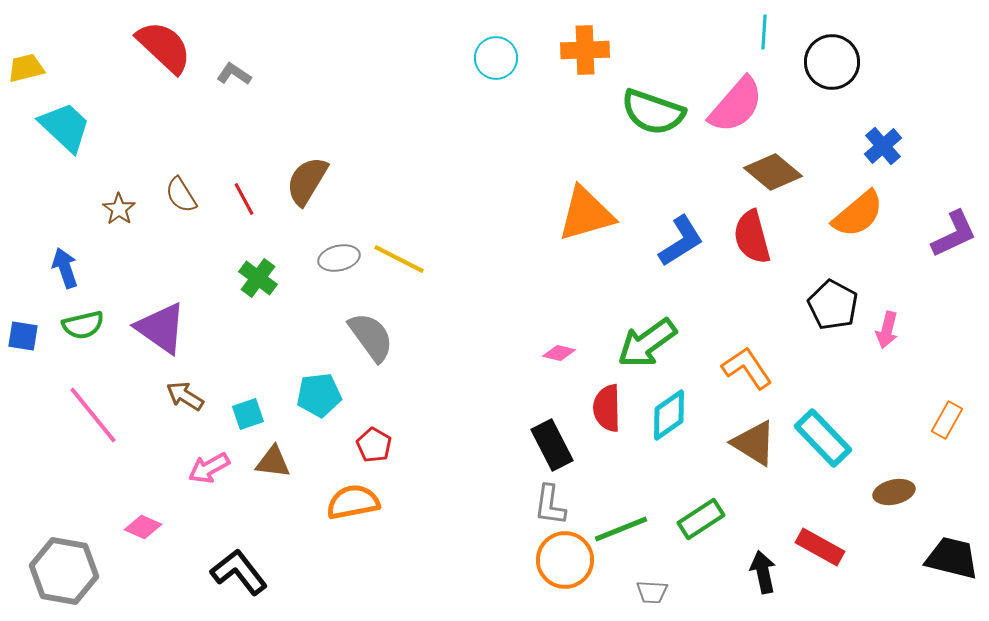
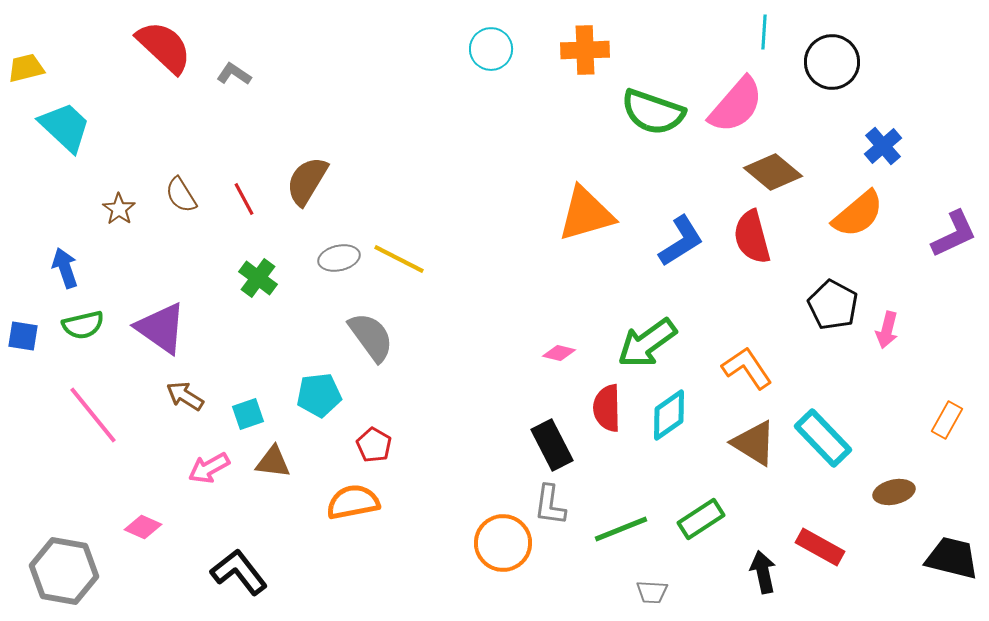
cyan circle at (496, 58): moved 5 px left, 9 px up
orange circle at (565, 560): moved 62 px left, 17 px up
